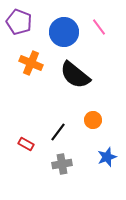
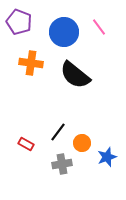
orange cross: rotated 15 degrees counterclockwise
orange circle: moved 11 px left, 23 px down
